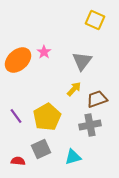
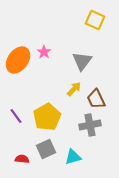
orange ellipse: rotated 12 degrees counterclockwise
brown trapezoid: moved 1 px left; rotated 95 degrees counterclockwise
gray square: moved 5 px right
red semicircle: moved 4 px right, 2 px up
